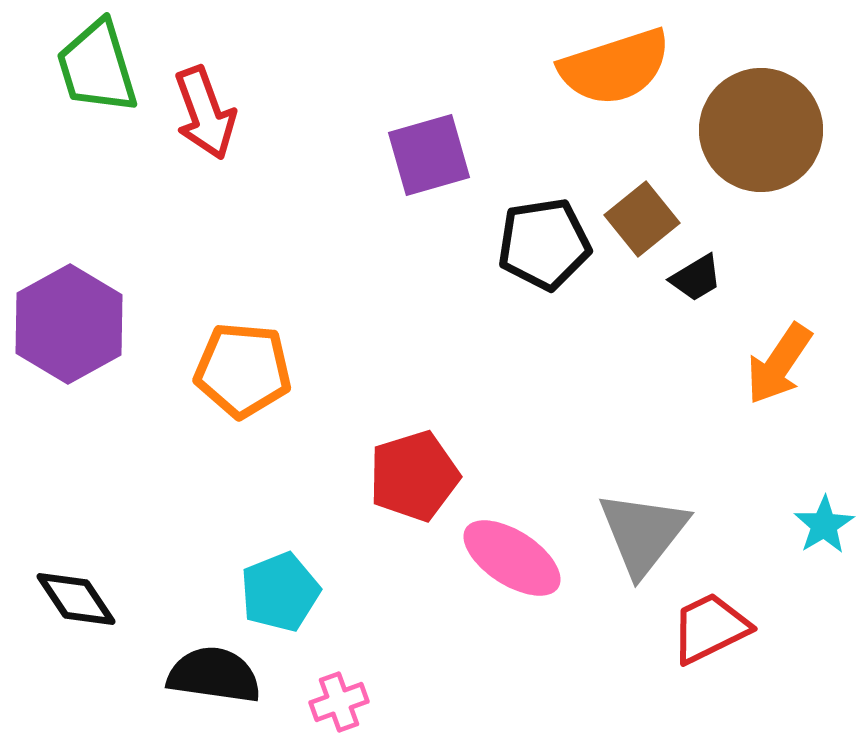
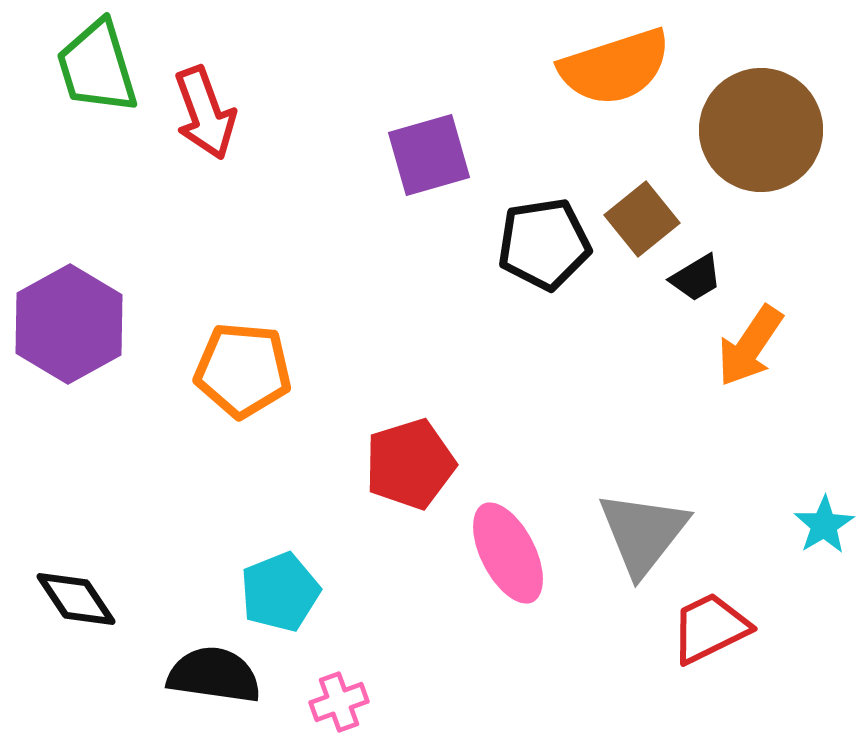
orange arrow: moved 29 px left, 18 px up
red pentagon: moved 4 px left, 12 px up
pink ellipse: moved 4 px left, 5 px up; rotated 30 degrees clockwise
